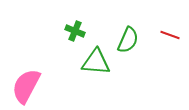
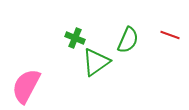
green cross: moved 7 px down
green triangle: rotated 40 degrees counterclockwise
